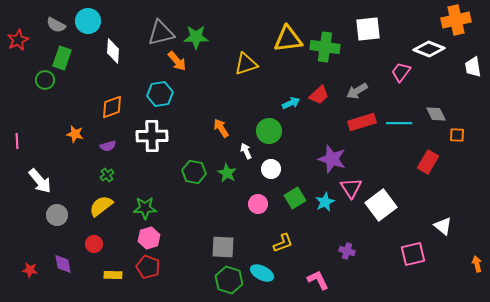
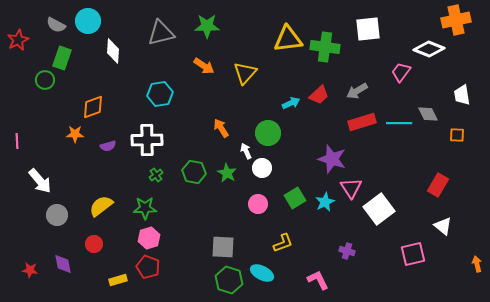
green star at (196, 37): moved 11 px right, 11 px up
orange arrow at (177, 61): moved 27 px right, 5 px down; rotated 15 degrees counterclockwise
yellow triangle at (246, 64): moved 1 px left, 9 px down; rotated 30 degrees counterclockwise
white trapezoid at (473, 67): moved 11 px left, 28 px down
orange diamond at (112, 107): moved 19 px left
gray diamond at (436, 114): moved 8 px left
green circle at (269, 131): moved 1 px left, 2 px down
orange star at (75, 134): rotated 12 degrees counterclockwise
white cross at (152, 136): moved 5 px left, 4 px down
red rectangle at (428, 162): moved 10 px right, 23 px down
white circle at (271, 169): moved 9 px left, 1 px up
green cross at (107, 175): moved 49 px right
white square at (381, 205): moved 2 px left, 4 px down
yellow rectangle at (113, 275): moved 5 px right, 5 px down; rotated 18 degrees counterclockwise
